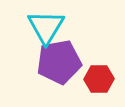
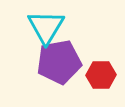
red hexagon: moved 2 px right, 4 px up
